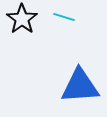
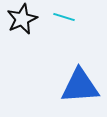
black star: rotated 12 degrees clockwise
